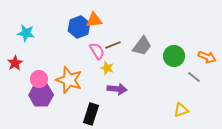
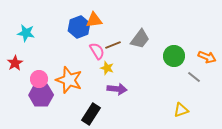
gray trapezoid: moved 2 px left, 7 px up
black rectangle: rotated 15 degrees clockwise
